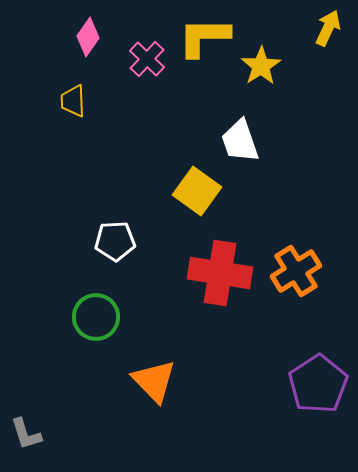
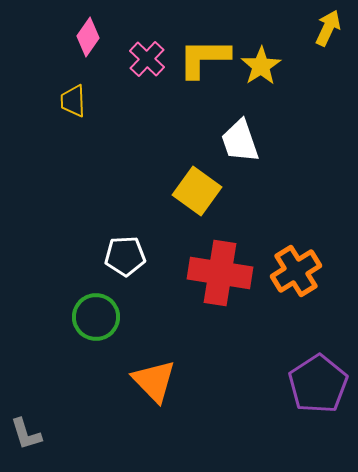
yellow L-shape: moved 21 px down
white pentagon: moved 10 px right, 15 px down
